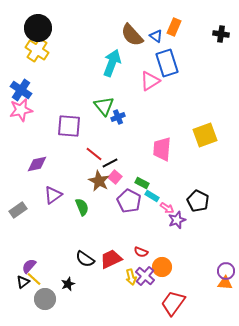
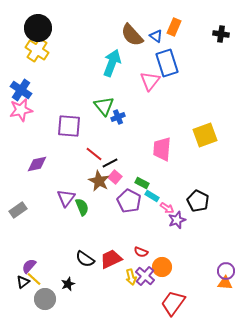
pink triangle at (150, 81): rotated 20 degrees counterclockwise
purple triangle at (53, 195): moved 13 px right, 3 px down; rotated 18 degrees counterclockwise
